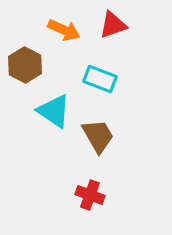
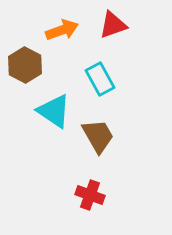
orange arrow: moved 2 px left; rotated 44 degrees counterclockwise
cyan rectangle: rotated 40 degrees clockwise
